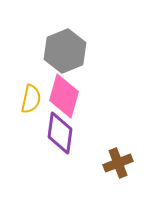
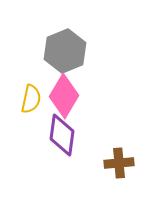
pink diamond: rotated 15 degrees clockwise
purple diamond: moved 2 px right, 2 px down
brown cross: moved 1 px right; rotated 16 degrees clockwise
